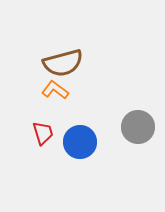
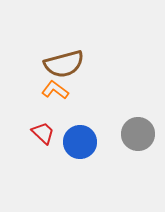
brown semicircle: moved 1 px right, 1 px down
gray circle: moved 7 px down
red trapezoid: rotated 30 degrees counterclockwise
